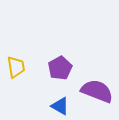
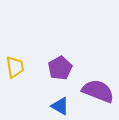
yellow trapezoid: moved 1 px left
purple semicircle: moved 1 px right
